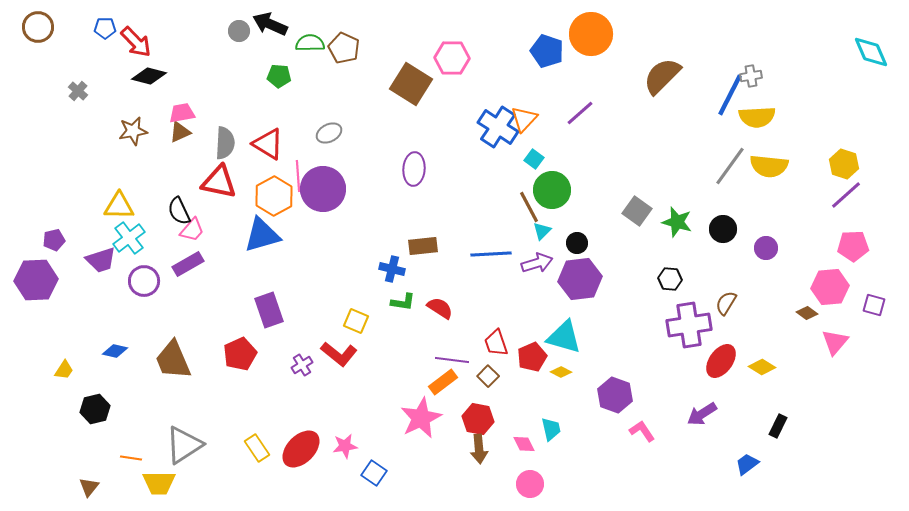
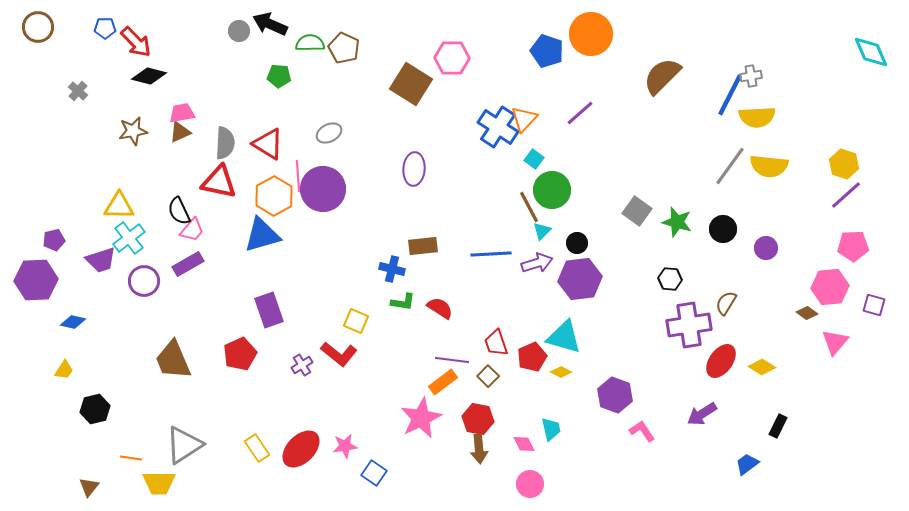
blue diamond at (115, 351): moved 42 px left, 29 px up
